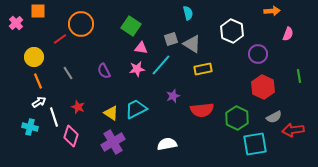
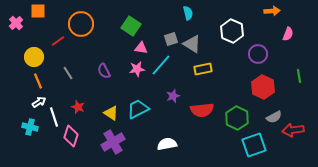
red line: moved 2 px left, 2 px down
cyan trapezoid: moved 2 px right
cyan square: moved 1 px left, 1 px down; rotated 10 degrees counterclockwise
